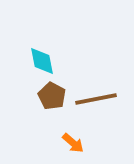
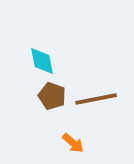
brown pentagon: rotated 8 degrees counterclockwise
